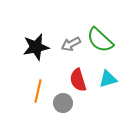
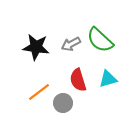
black star: rotated 20 degrees clockwise
orange line: moved 1 px right, 1 px down; rotated 40 degrees clockwise
